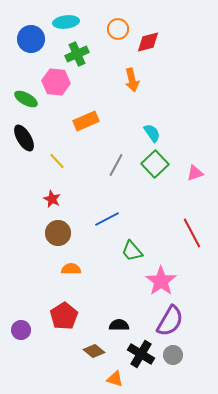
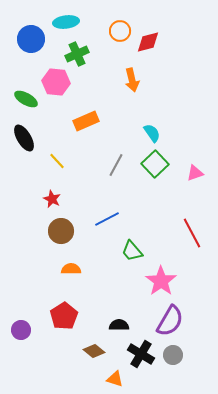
orange circle: moved 2 px right, 2 px down
brown circle: moved 3 px right, 2 px up
